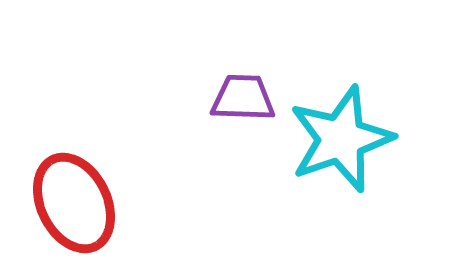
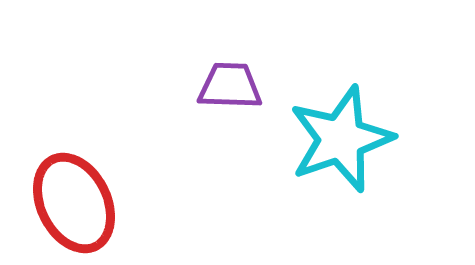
purple trapezoid: moved 13 px left, 12 px up
